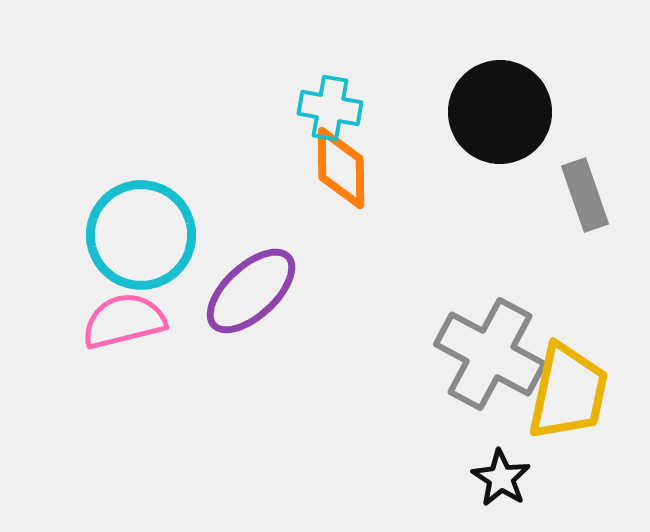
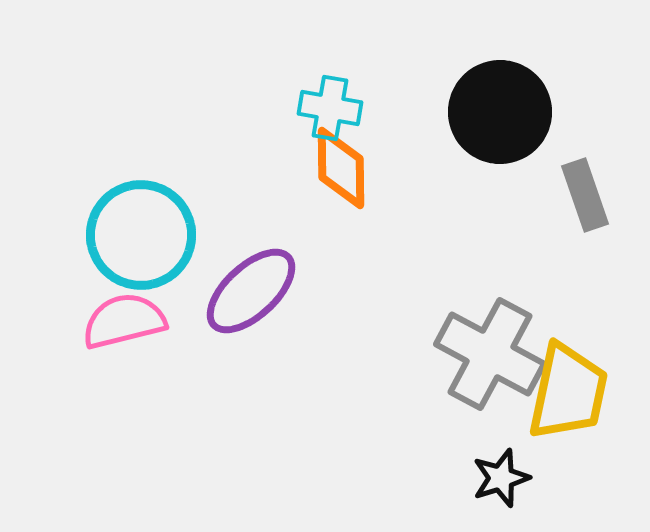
black star: rotated 22 degrees clockwise
